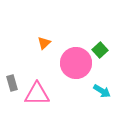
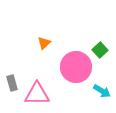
pink circle: moved 4 px down
